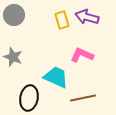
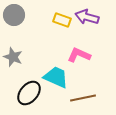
yellow rectangle: rotated 54 degrees counterclockwise
pink L-shape: moved 3 px left
black ellipse: moved 5 px up; rotated 30 degrees clockwise
